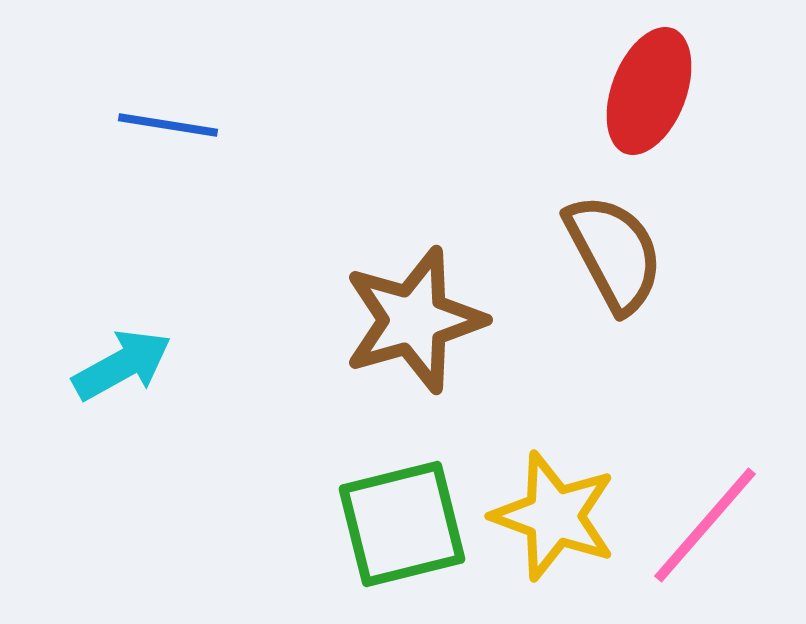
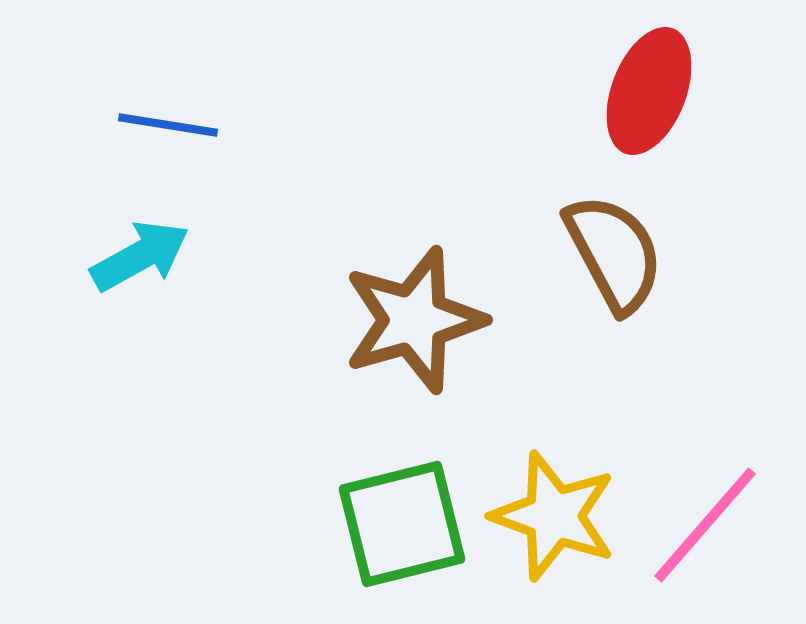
cyan arrow: moved 18 px right, 109 px up
